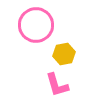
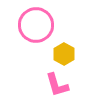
yellow hexagon: rotated 20 degrees counterclockwise
